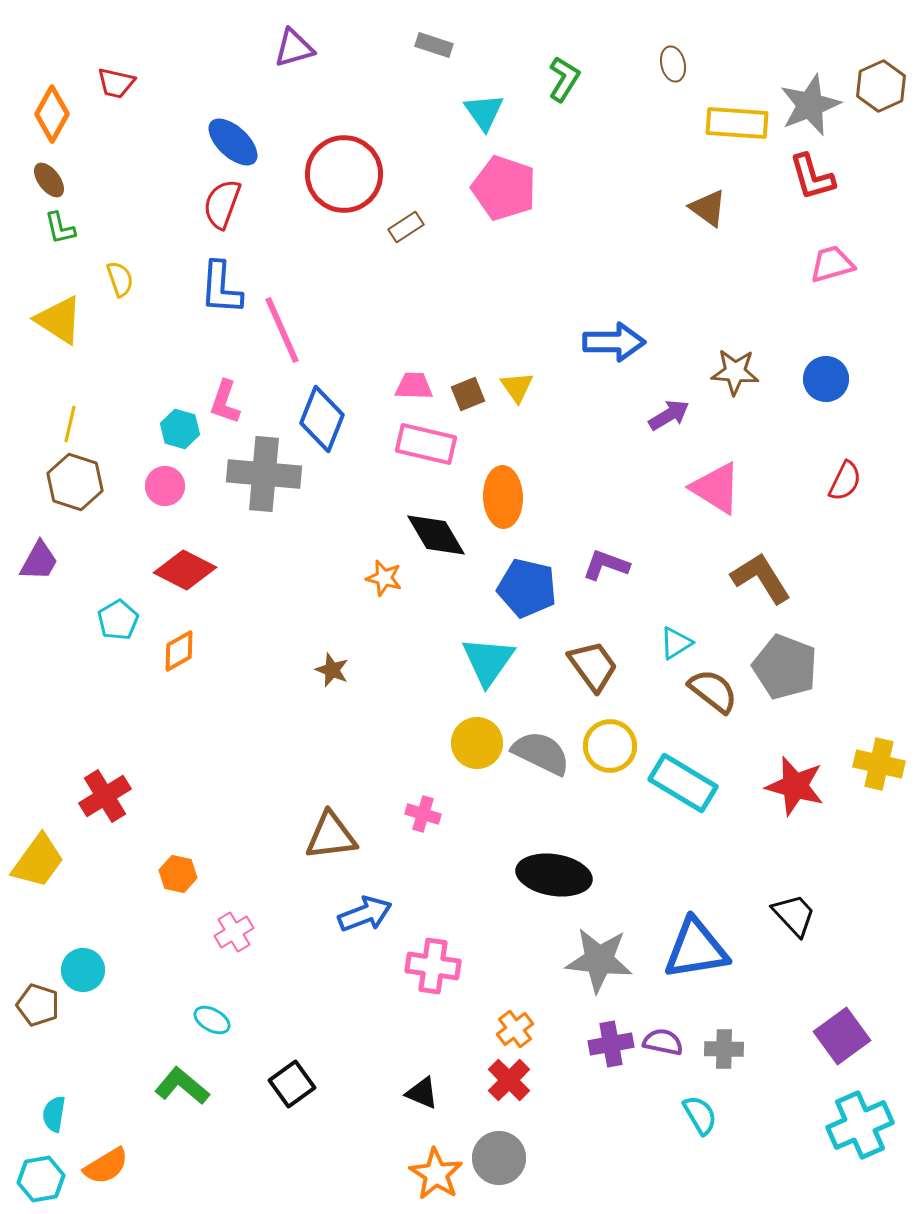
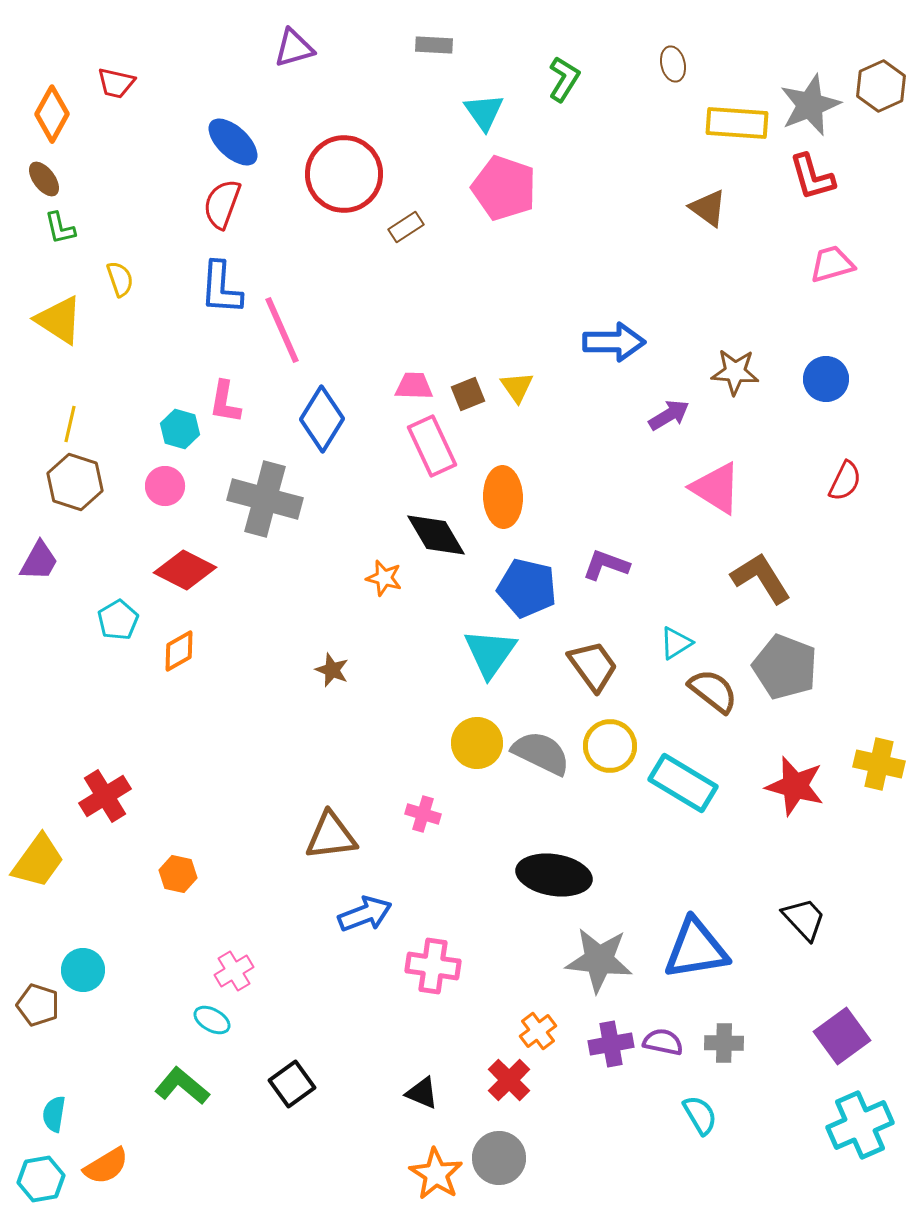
gray rectangle at (434, 45): rotated 15 degrees counterclockwise
brown ellipse at (49, 180): moved 5 px left, 1 px up
pink L-shape at (225, 402): rotated 9 degrees counterclockwise
blue diamond at (322, 419): rotated 10 degrees clockwise
pink rectangle at (426, 444): moved 6 px right, 2 px down; rotated 52 degrees clockwise
gray cross at (264, 474): moved 1 px right, 25 px down; rotated 10 degrees clockwise
cyan triangle at (488, 661): moved 2 px right, 8 px up
black trapezoid at (794, 915): moved 10 px right, 4 px down
pink cross at (234, 932): moved 39 px down
orange cross at (515, 1029): moved 23 px right, 2 px down
gray cross at (724, 1049): moved 6 px up
